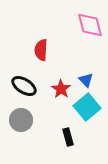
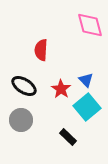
black rectangle: rotated 30 degrees counterclockwise
